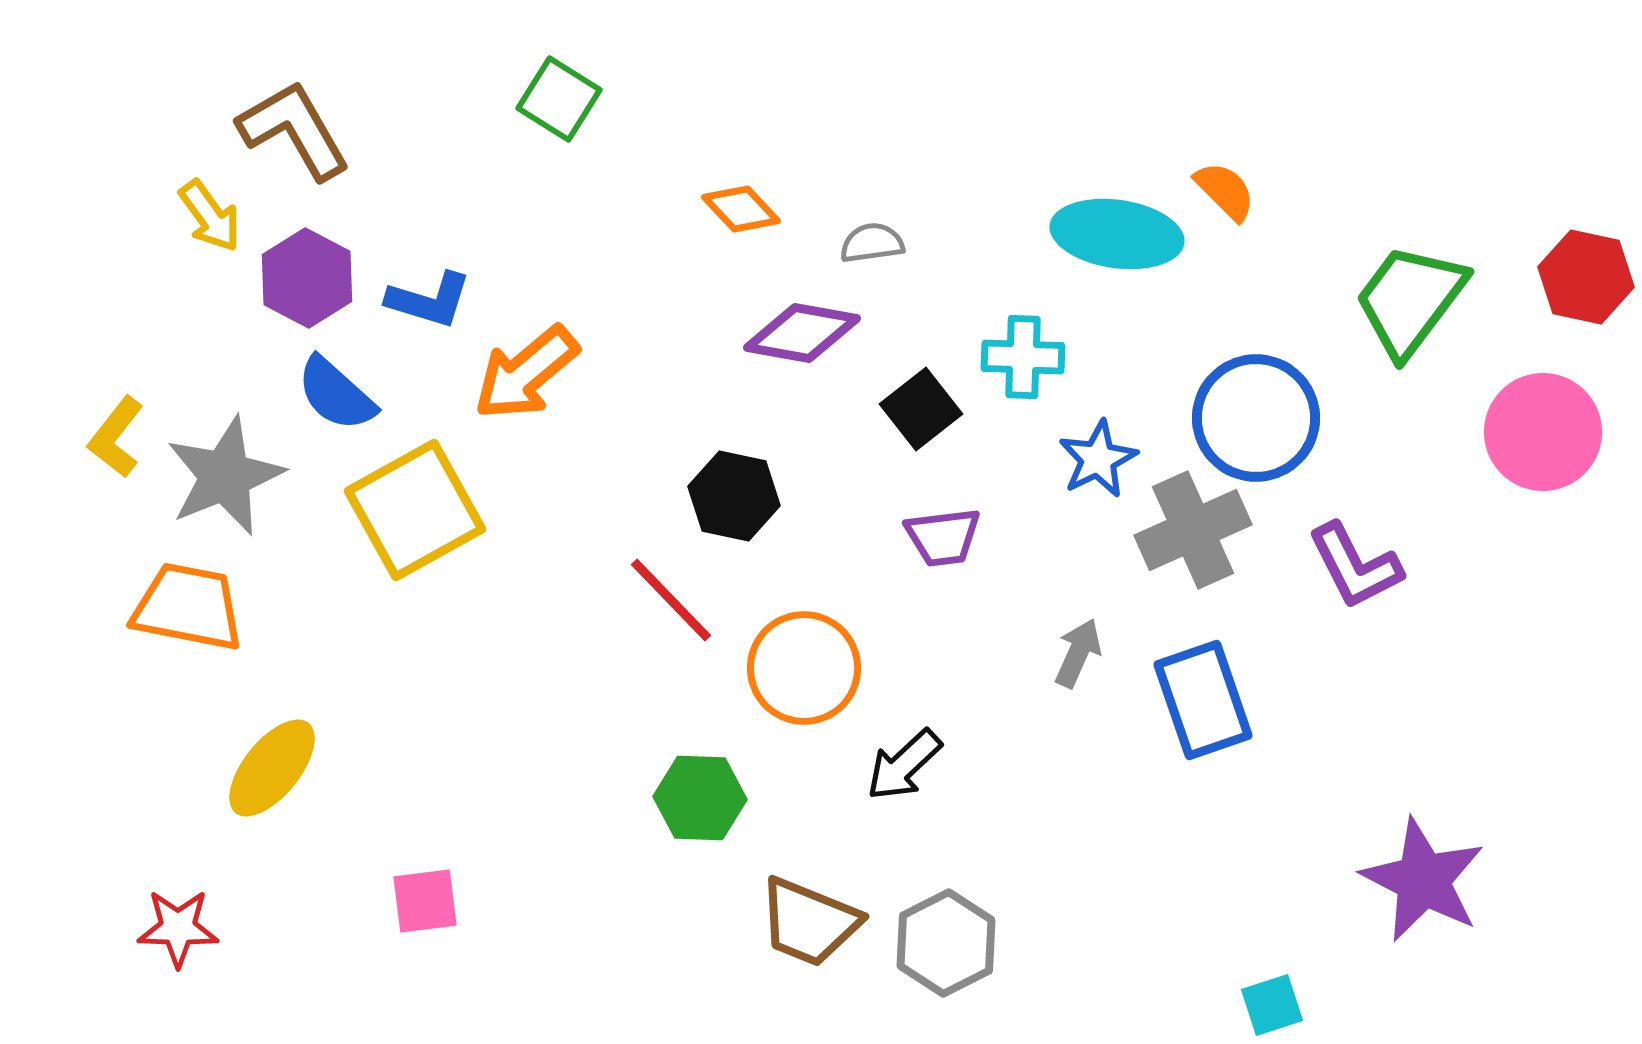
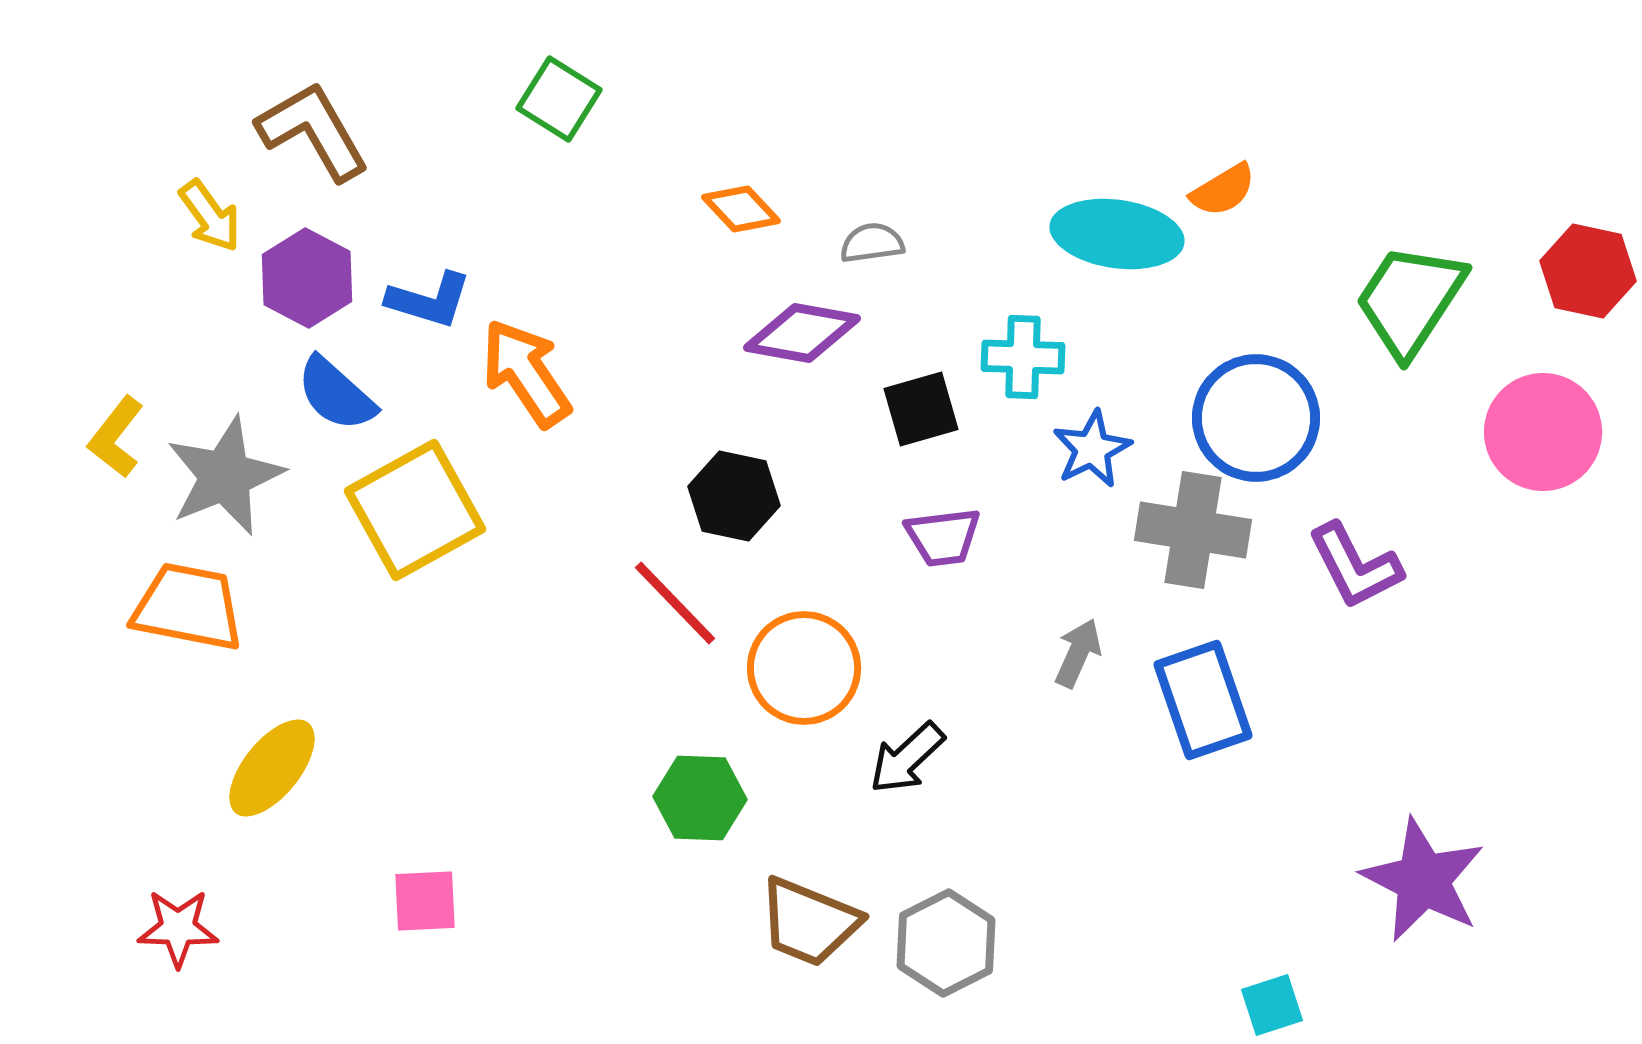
brown L-shape: moved 19 px right, 1 px down
orange semicircle: moved 2 px left, 1 px up; rotated 104 degrees clockwise
red hexagon: moved 2 px right, 6 px up
green trapezoid: rotated 4 degrees counterclockwise
orange arrow: rotated 96 degrees clockwise
black square: rotated 22 degrees clockwise
blue star: moved 6 px left, 10 px up
gray cross: rotated 33 degrees clockwise
red line: moved 4 px right, 3 px down
black arrow: moved 3 px right, 7 px up
pink square: rotated 4 degrees clockwise
